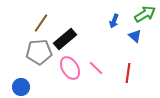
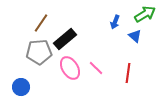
blue arrow: moved 1 px right, 1 px down
